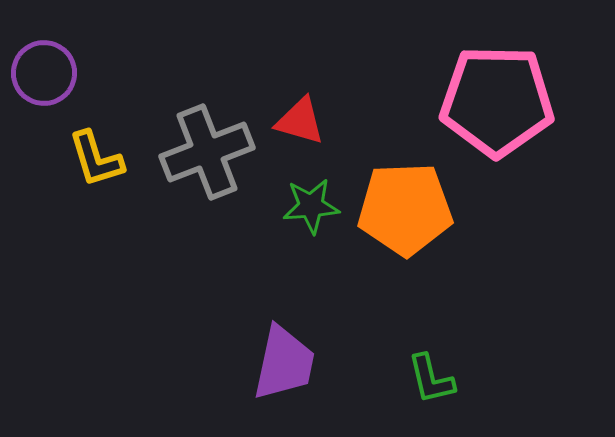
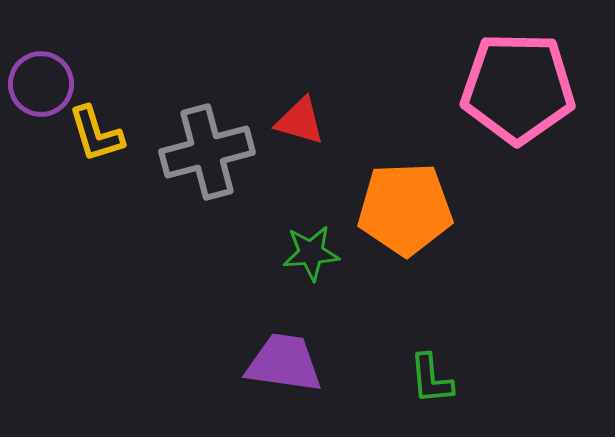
purple circle: moved 3 px left, 11 px down
pink pentagon: moved 21 px right, 13 px up
gray cross: rotated 6 degrees clockwise
yellow L-shape: moved 25 px up
green star: moved 47 px down
purple trapezoid: rotated 94 degrees counterclockwise
green L-shape: rotated 8 degrees clockwise
